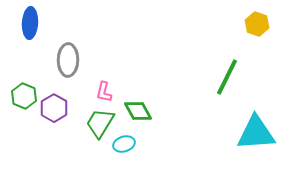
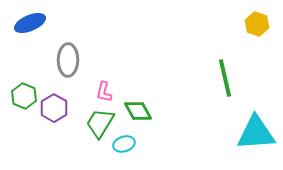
blue ellipse: rotated 64 degrees clockwise
green line: moved 2 px left, 1 px down; rotated 39 degrees counterclockwise
